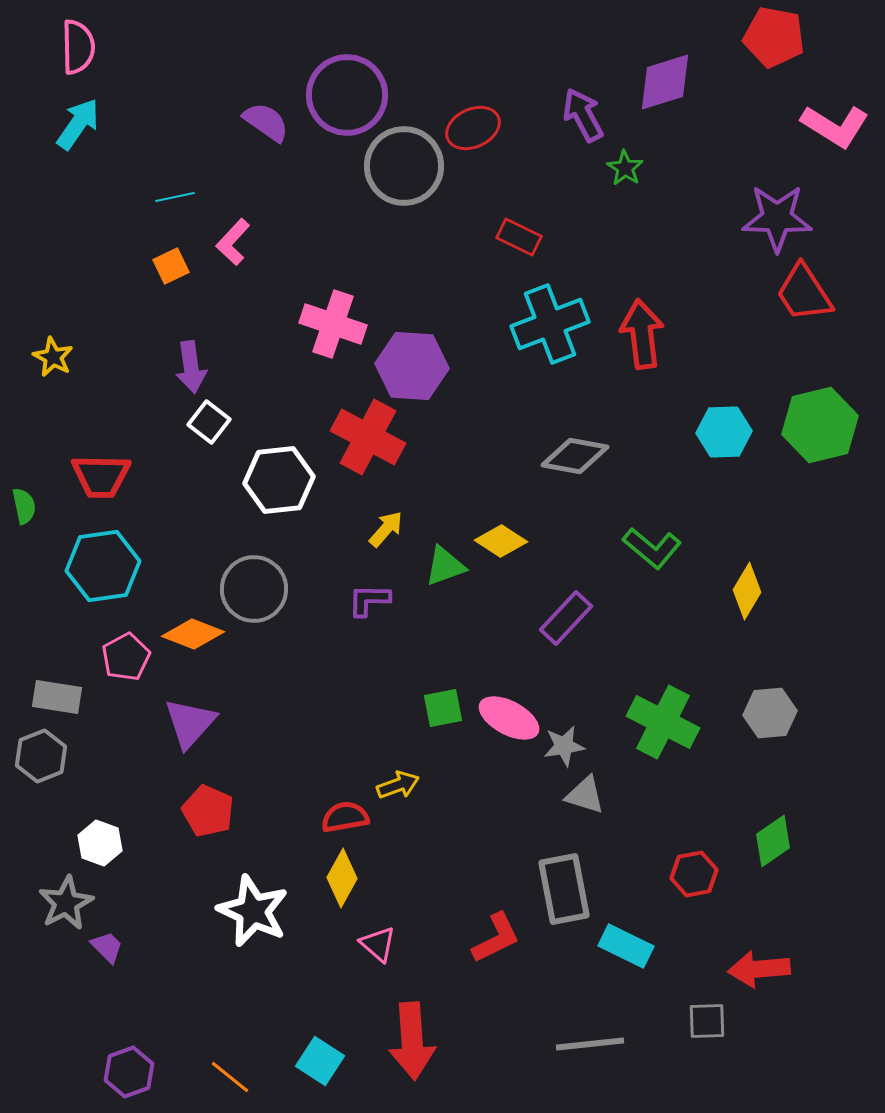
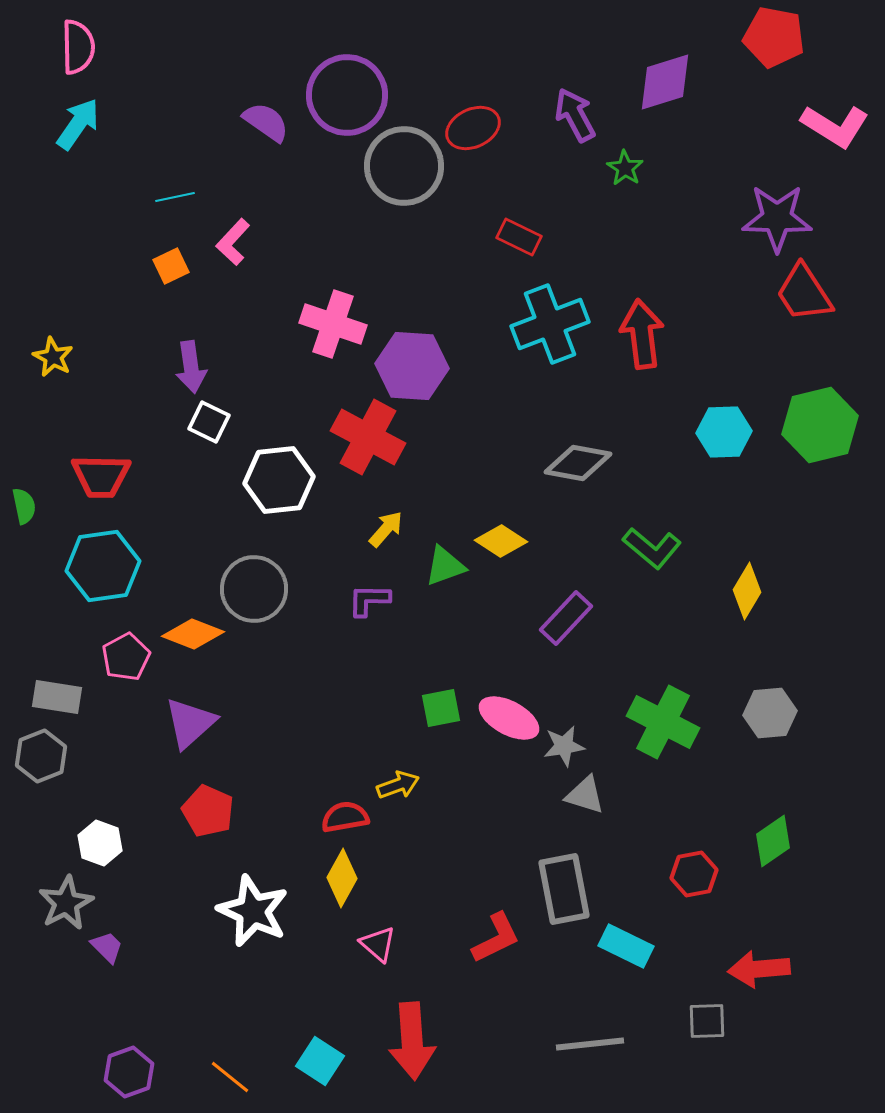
purple arrow at (583, 115): moved 8 px left
white square at (209, 422): rotated 12 degrees counterclockwise
gray diamond at (575, 456): moved 3 px right, 7 px down
green square at (443, 708): moved 2 px left
purple triangle at (190, 723): rotated 6 degrees clockwise
